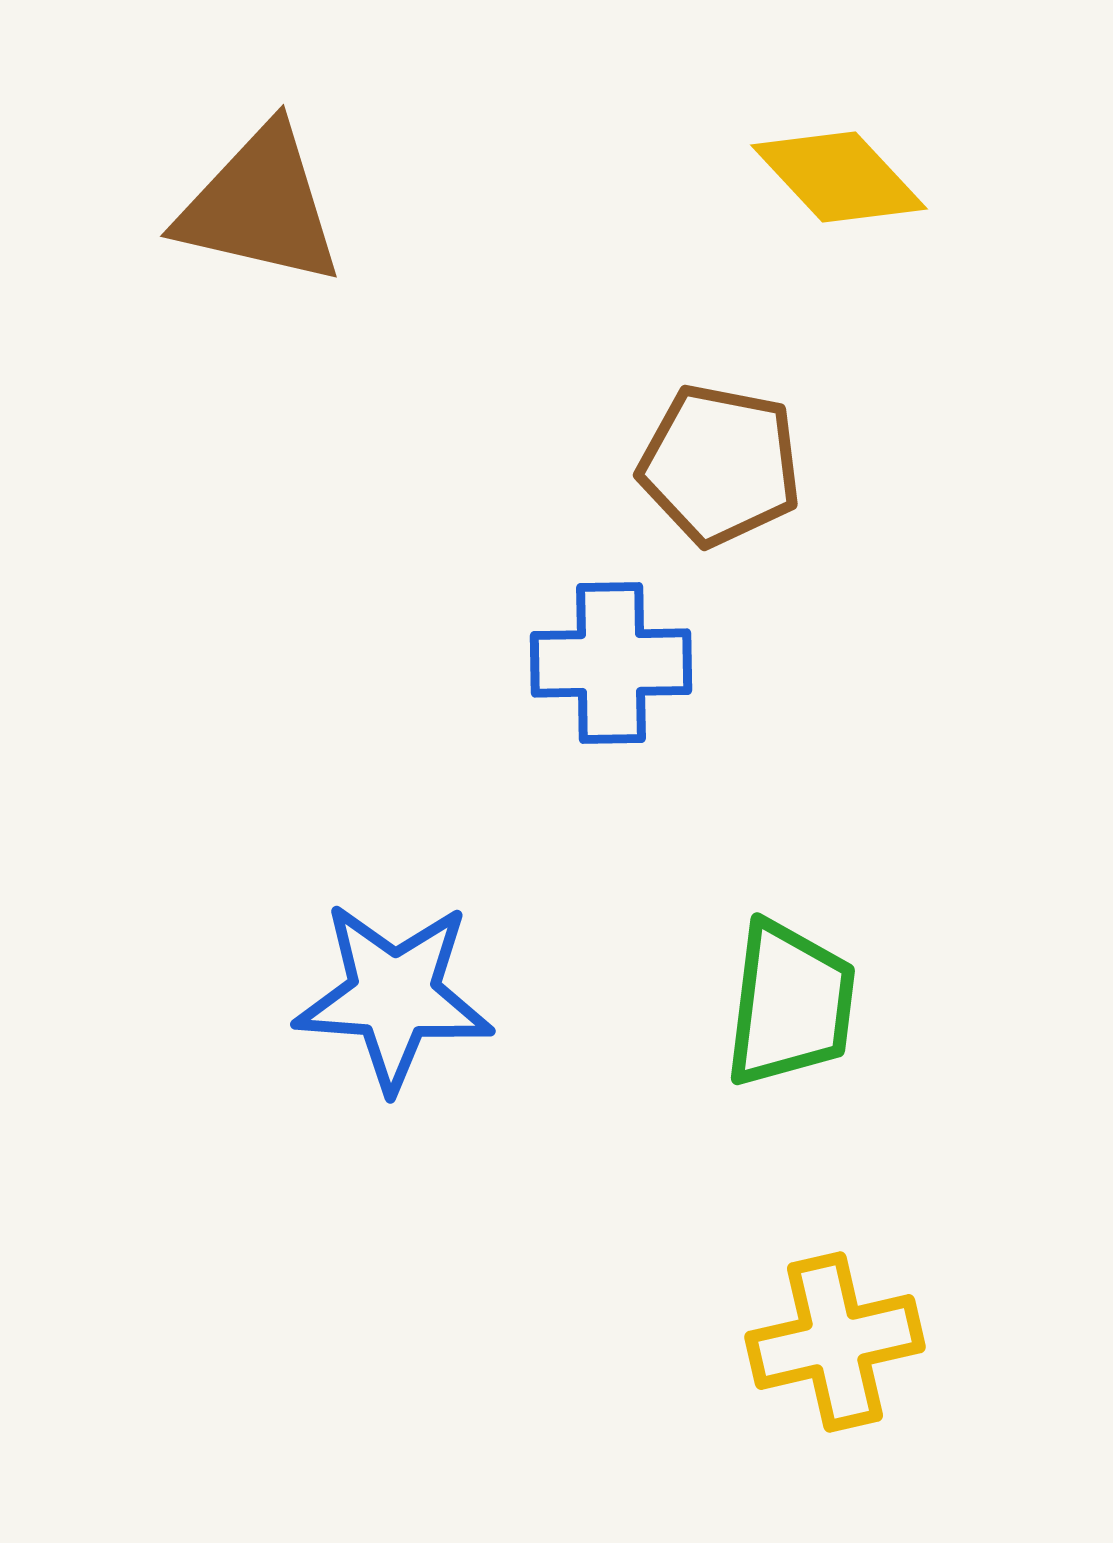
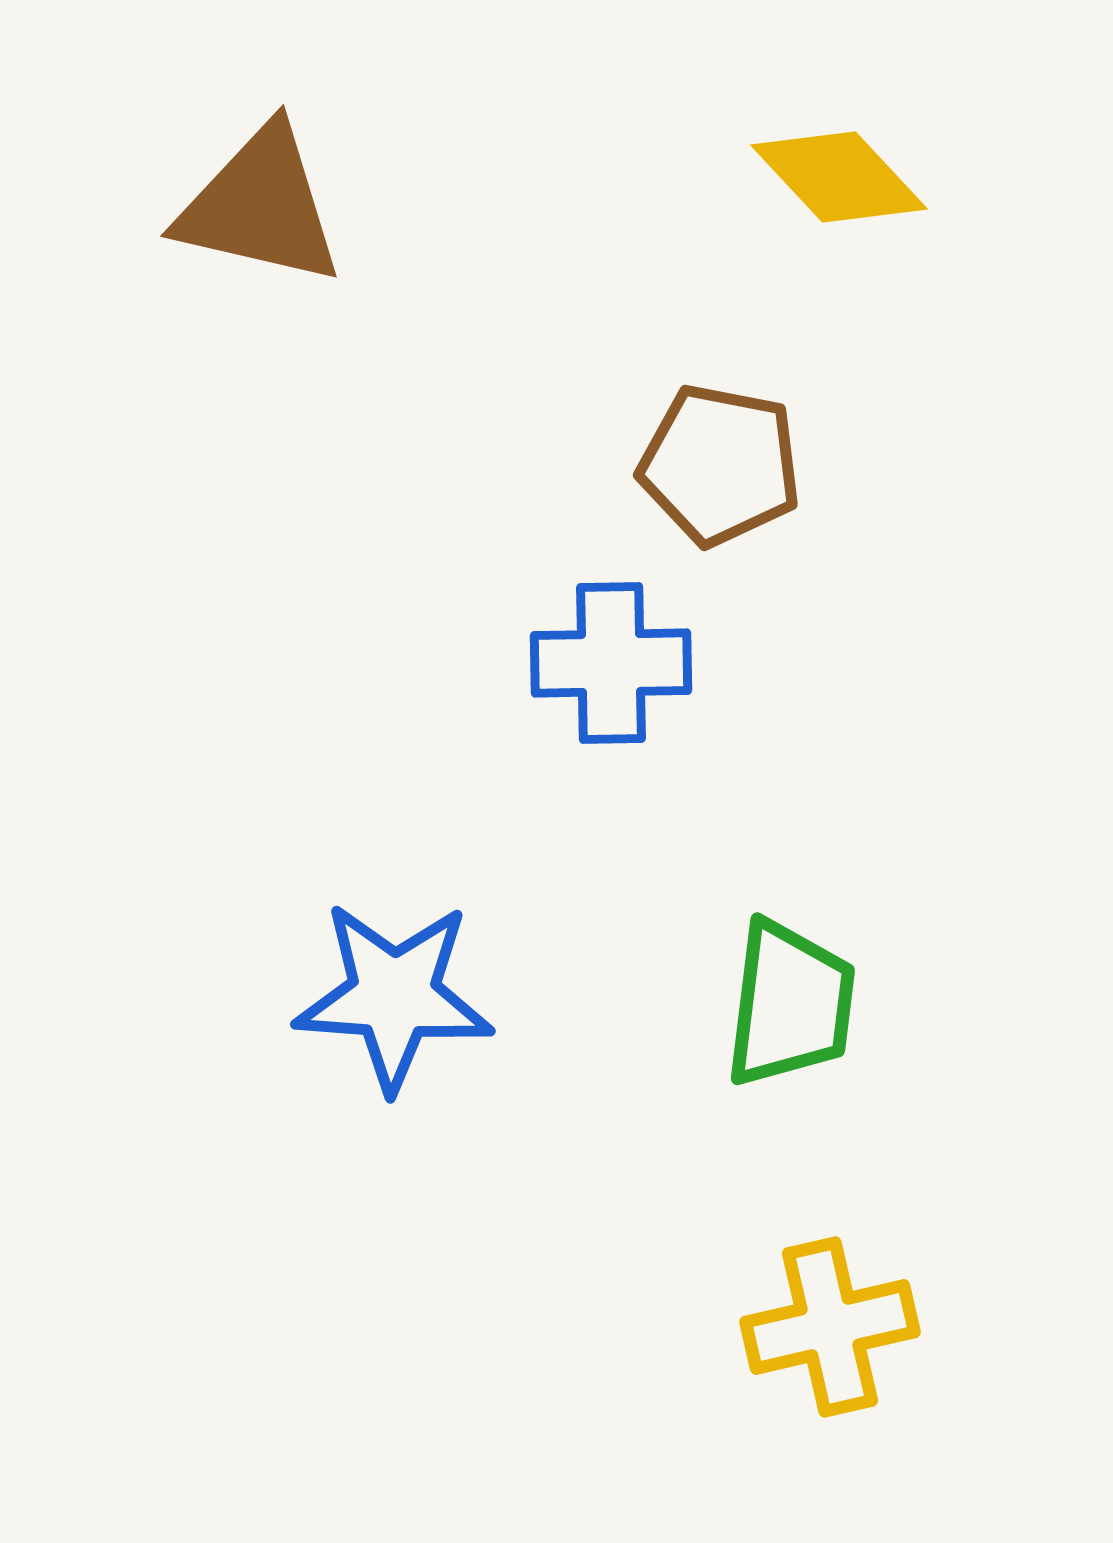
yellow cross: moved 5 px left, 15 px up
